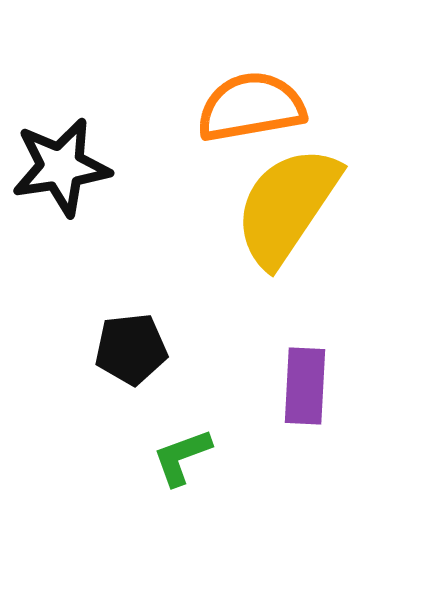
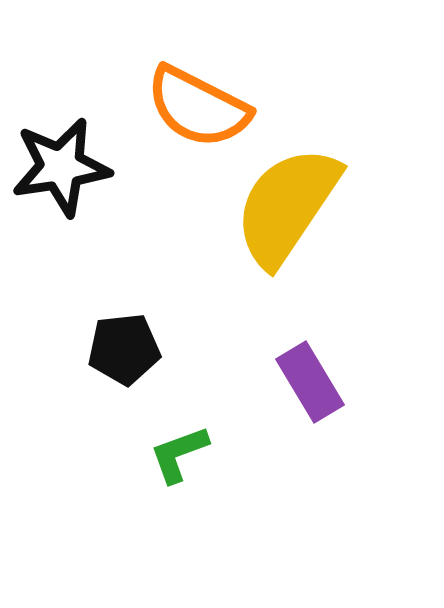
orange semicircle: moved 53 px left; rotated 143 degrees counterclockwise
black pentagon: moved 7 px left
purple rectangle: moved 5 px right, 4 px up; rotated 34 degrees counterclockwise
green L-shape: moved 3 px left, 3 px up
